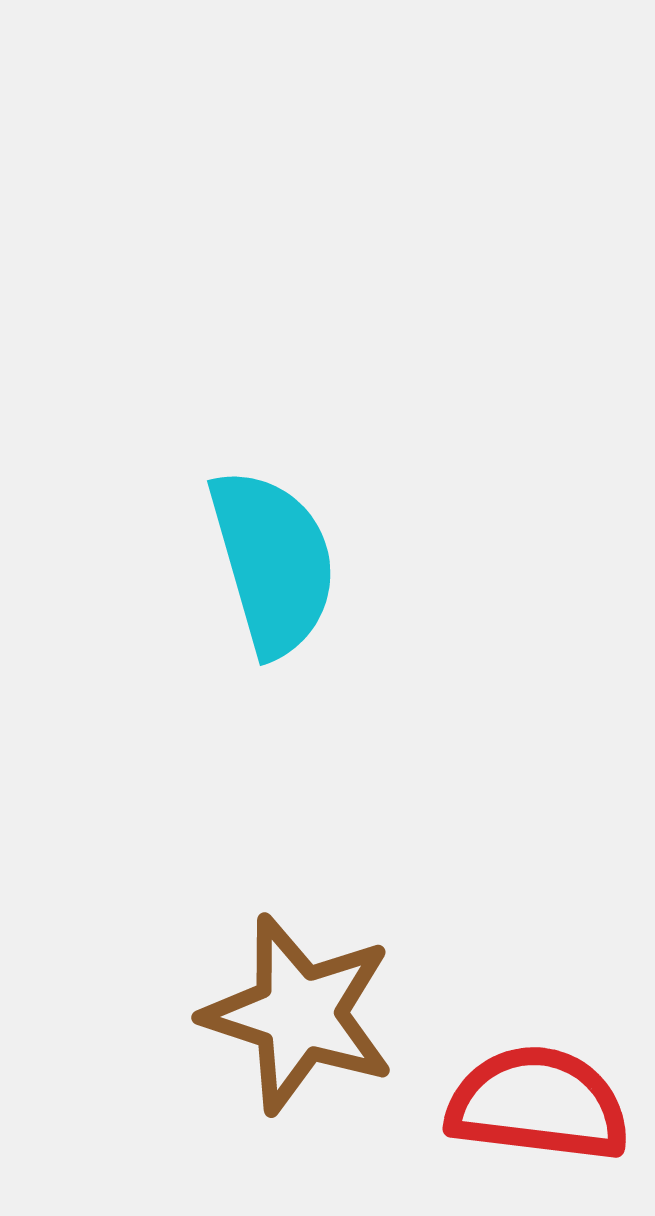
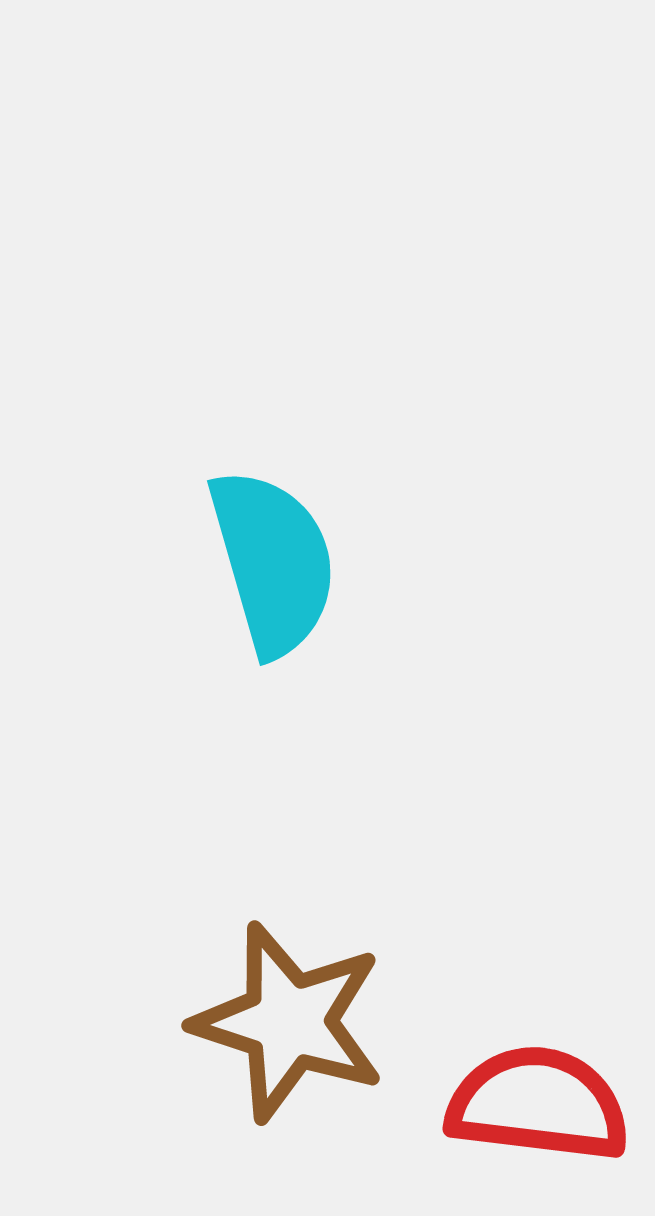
brown star: moved 10 px left, 8 px down
